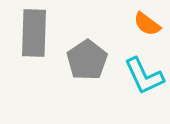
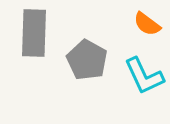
gray pentagon: rotated 9 degrees counterclockwise
